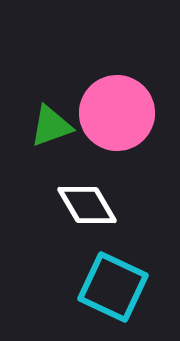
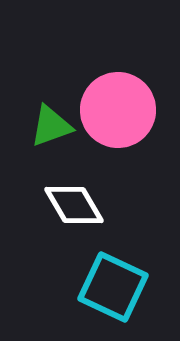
pink circle: moved 1 px right, 3 px up
white diamond: moved 13 px left
